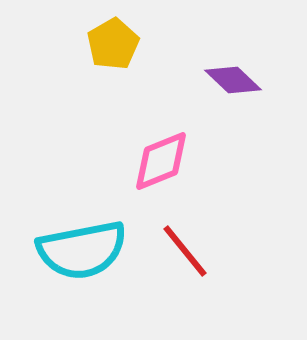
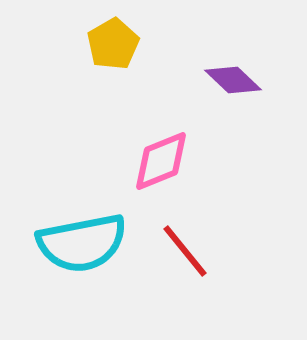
cyan semicircle: moved 7 px up
